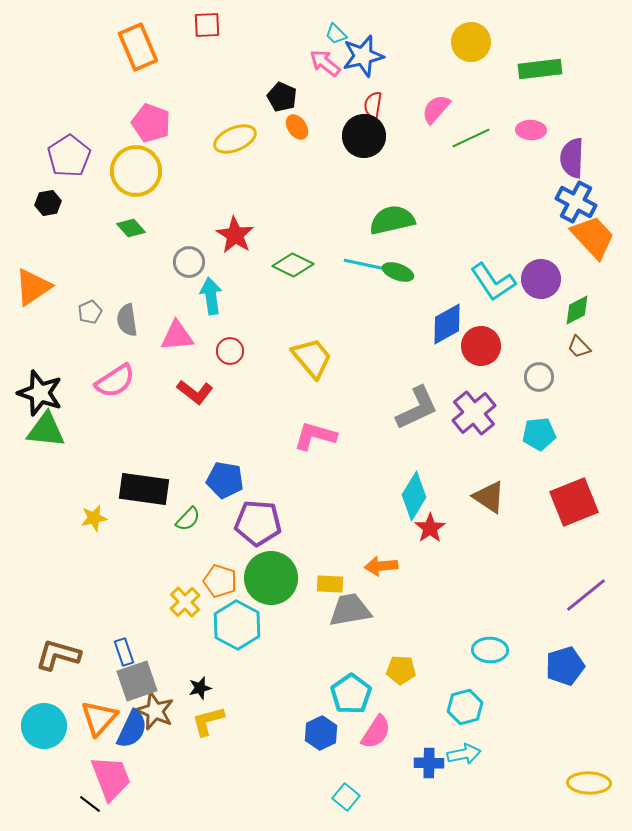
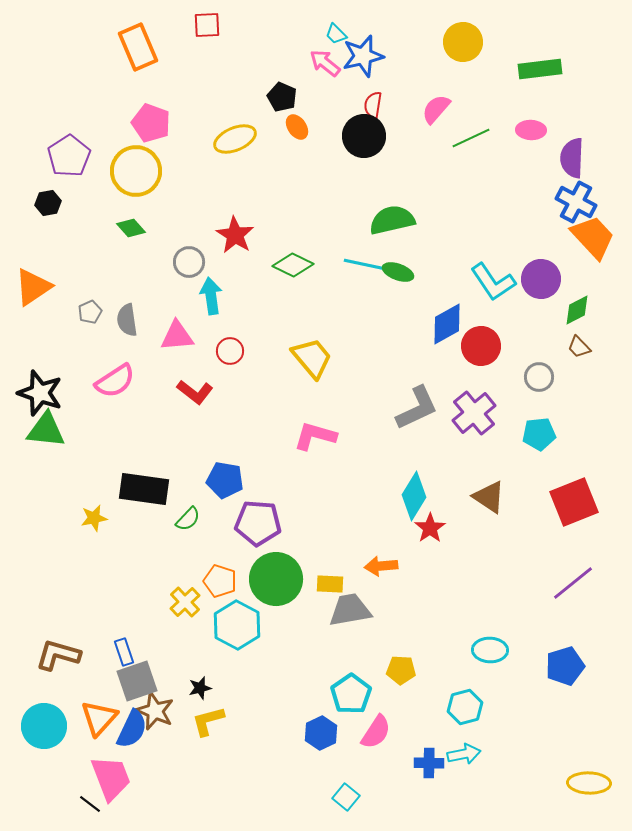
yellow circle at (471, 42): moved 8 px left
green circle at (271, 578): moved 5 px right, 1 px down
purple line at (586, 595): moved 13 px left, 12 px up
